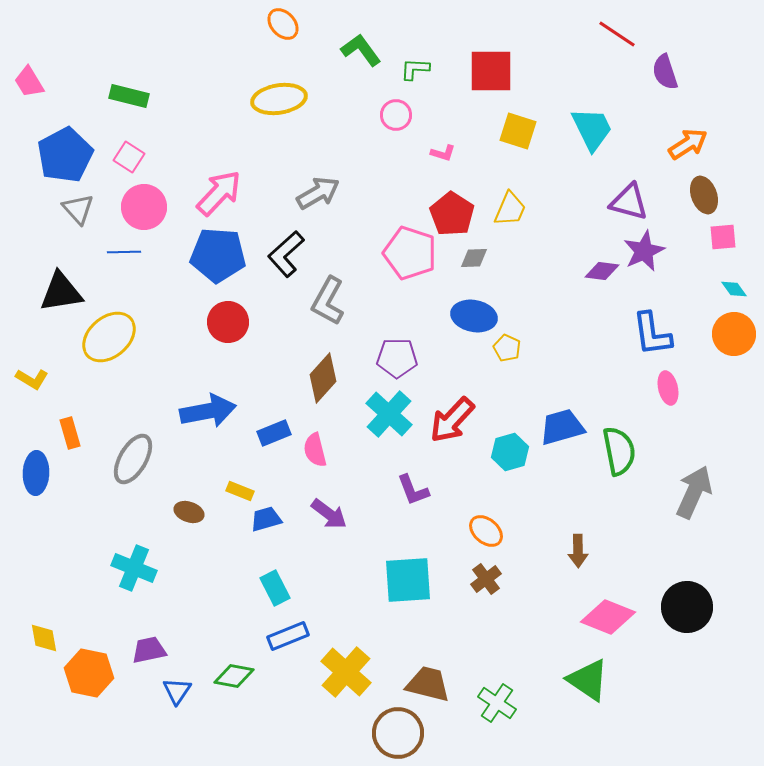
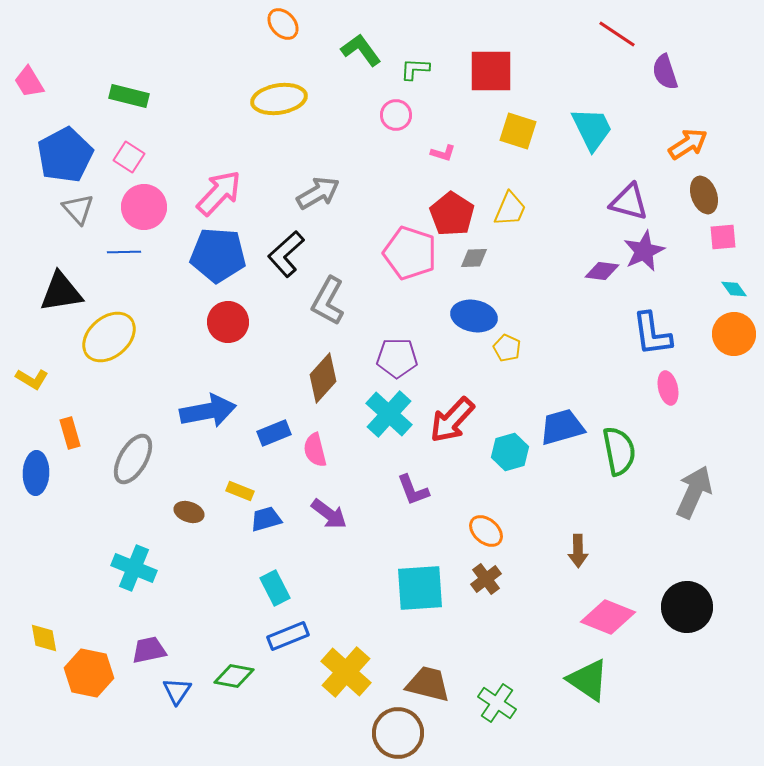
cyan square at (408, 580): moved 12 px right, 8 px down
